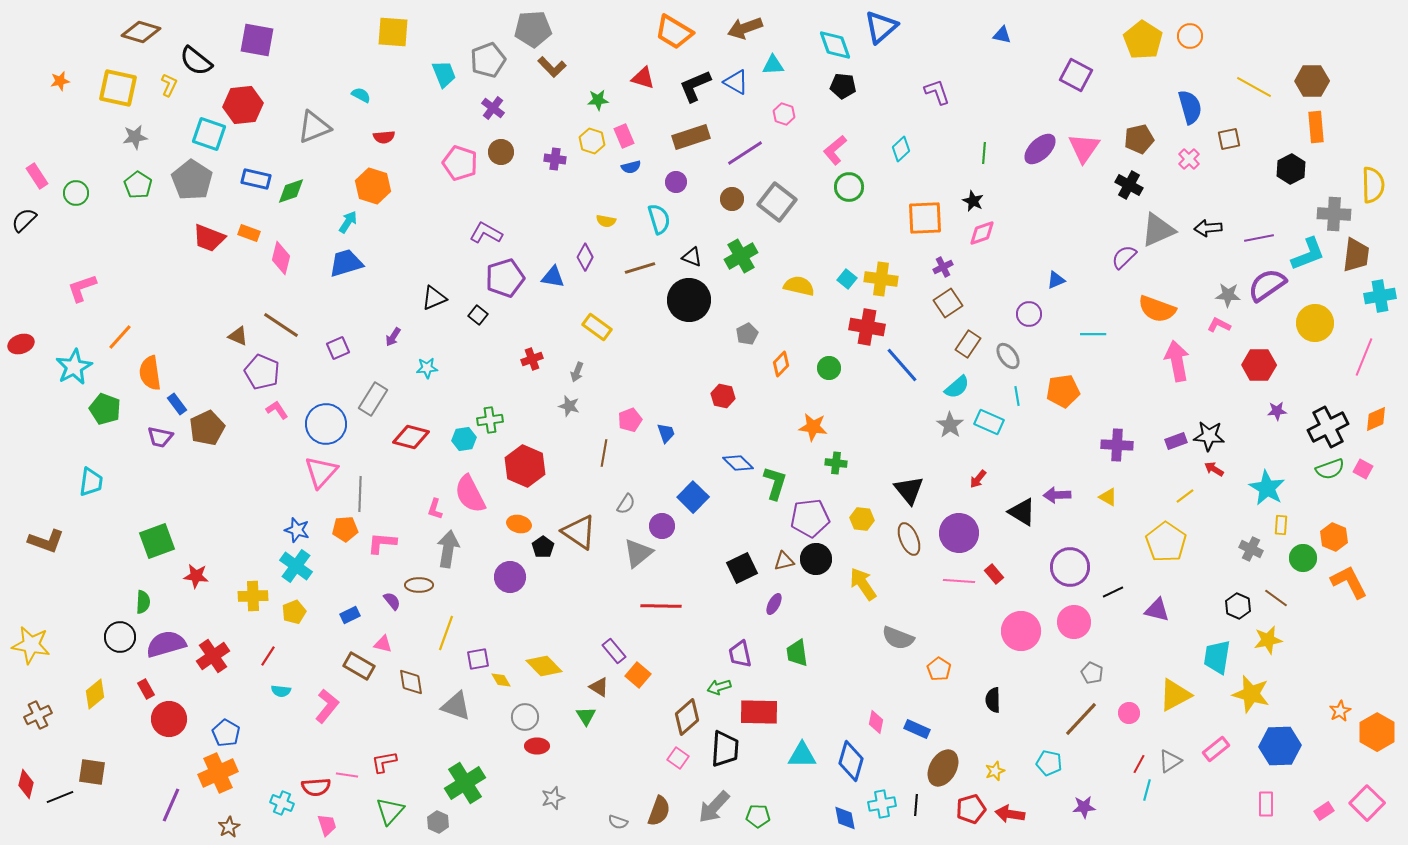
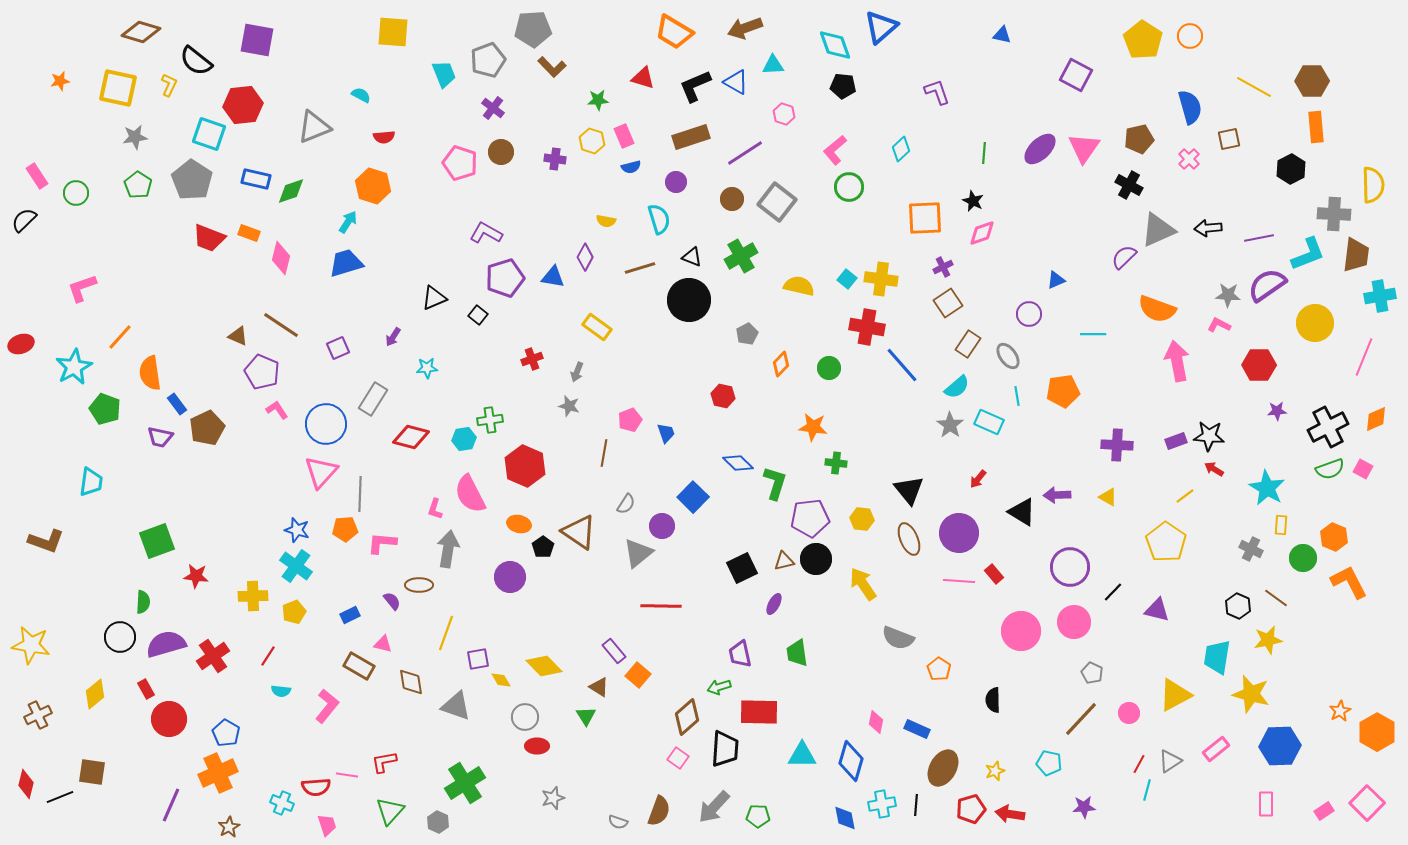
black line at (1113, 592): rotated 20 degrees counterclockwise
